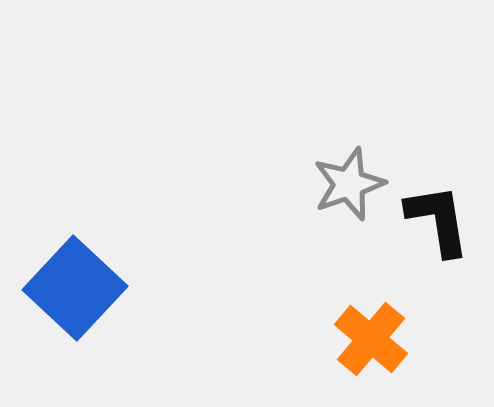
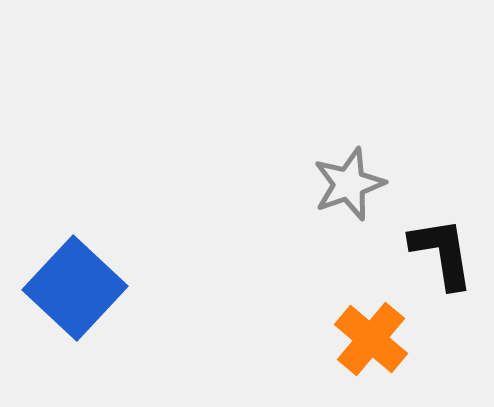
black L-shape: moved 4 px right, 33 px down
